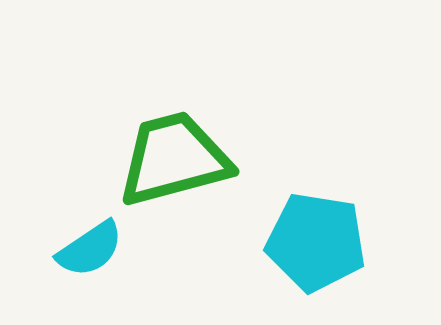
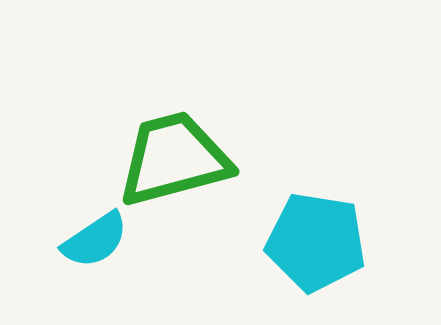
cyan semicircle: moved 5 px right, 9 px up
